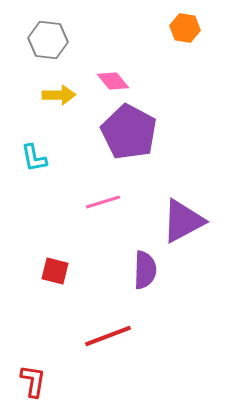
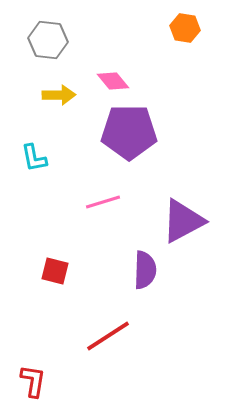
purple pentagon: rotated 28 degrees counterclockwise
red line: rotated 12 degrees counterclockwise
